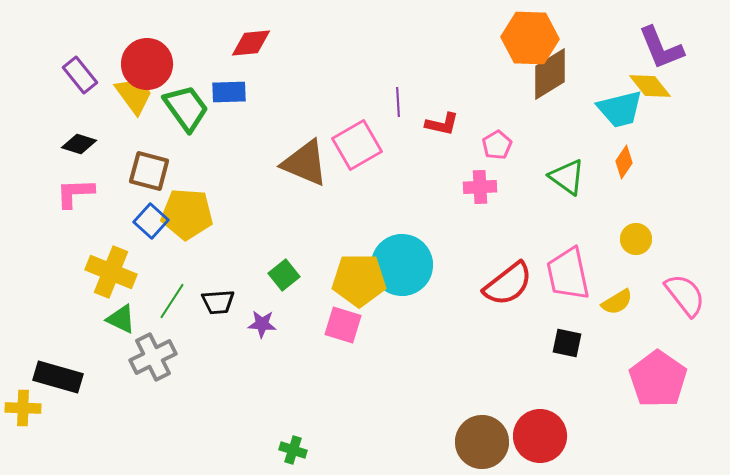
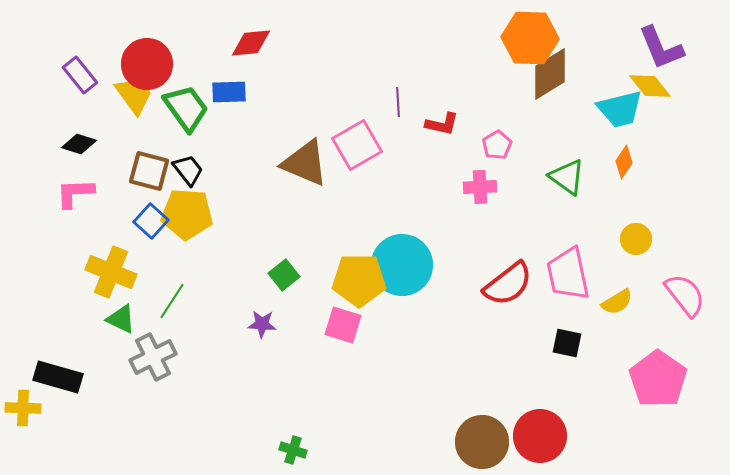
black trapezoid at (218, 302): moved 30 px left, 132 px up; rotated 124 degrees counterclockwise
